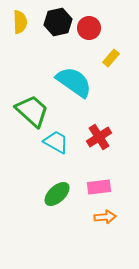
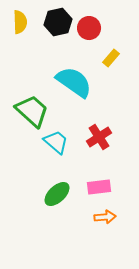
cyan trapezoid: rotated 12 degrees clockwise
